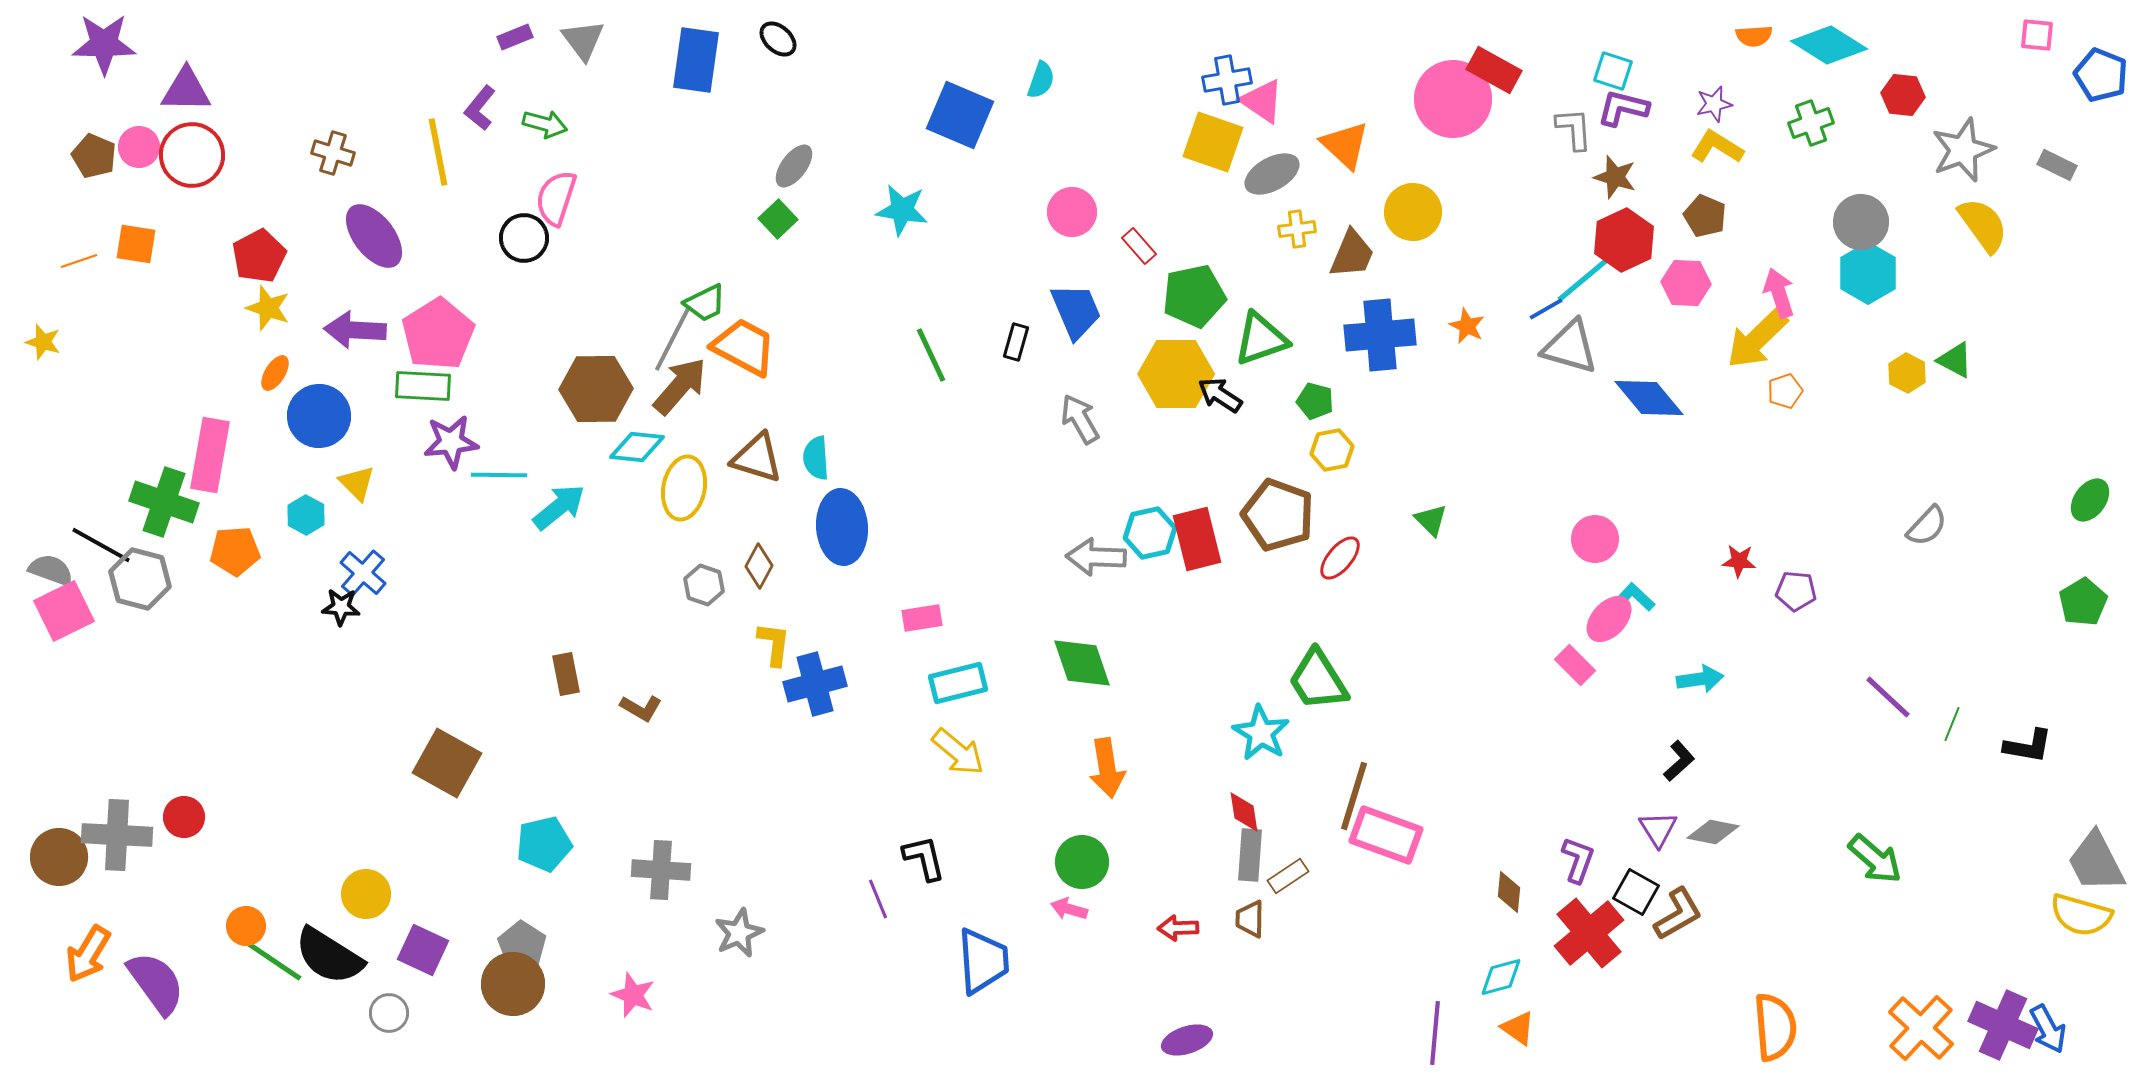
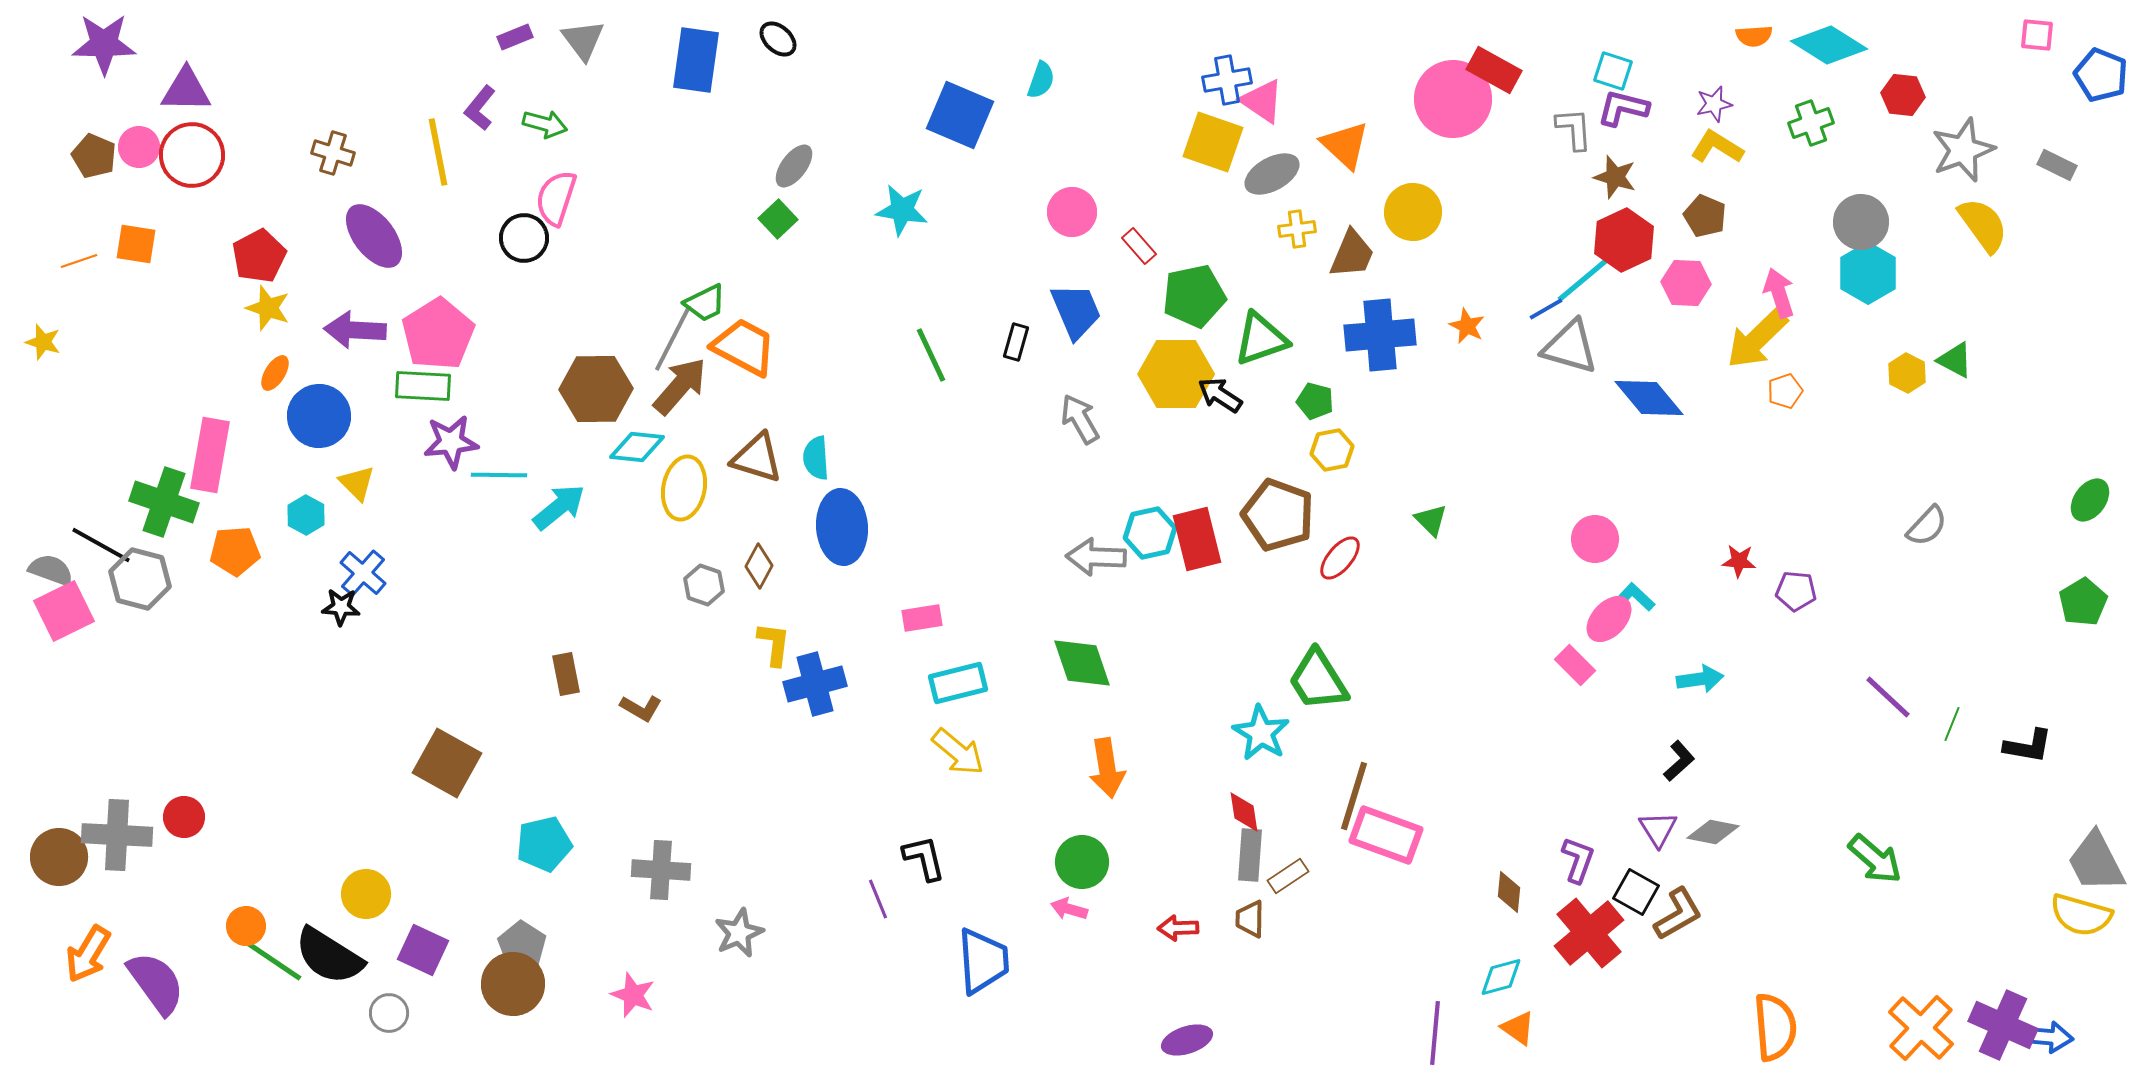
blue arrow at (2048, 1029): moved 8 px down; rotated 57 degrees counterclockwise
